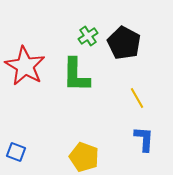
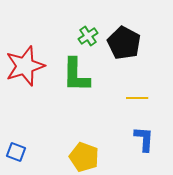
red star: rotated 24 degrees clockwise
yellow line: rotated 60 degrees counterclockwise
